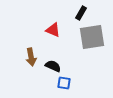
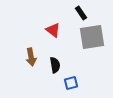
black rectangle: rotated 64 degrees counterclockwise
red triangle: rotated 14 degrees clockwise
black semicircle: moved 2 px right, 1 px up; rotated 56 degrees clockwise
blue square: moved 7 px right; rotated 24 degrees counterclockwise
